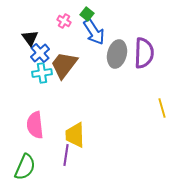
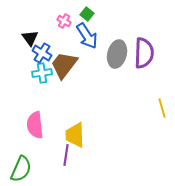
blue arrow: moved 7 px left, 4 px down
blue cross: moved 2 px right; rotated 18 degrees counterclockwise
green semicircle: moved 4 px left, 2 px down
